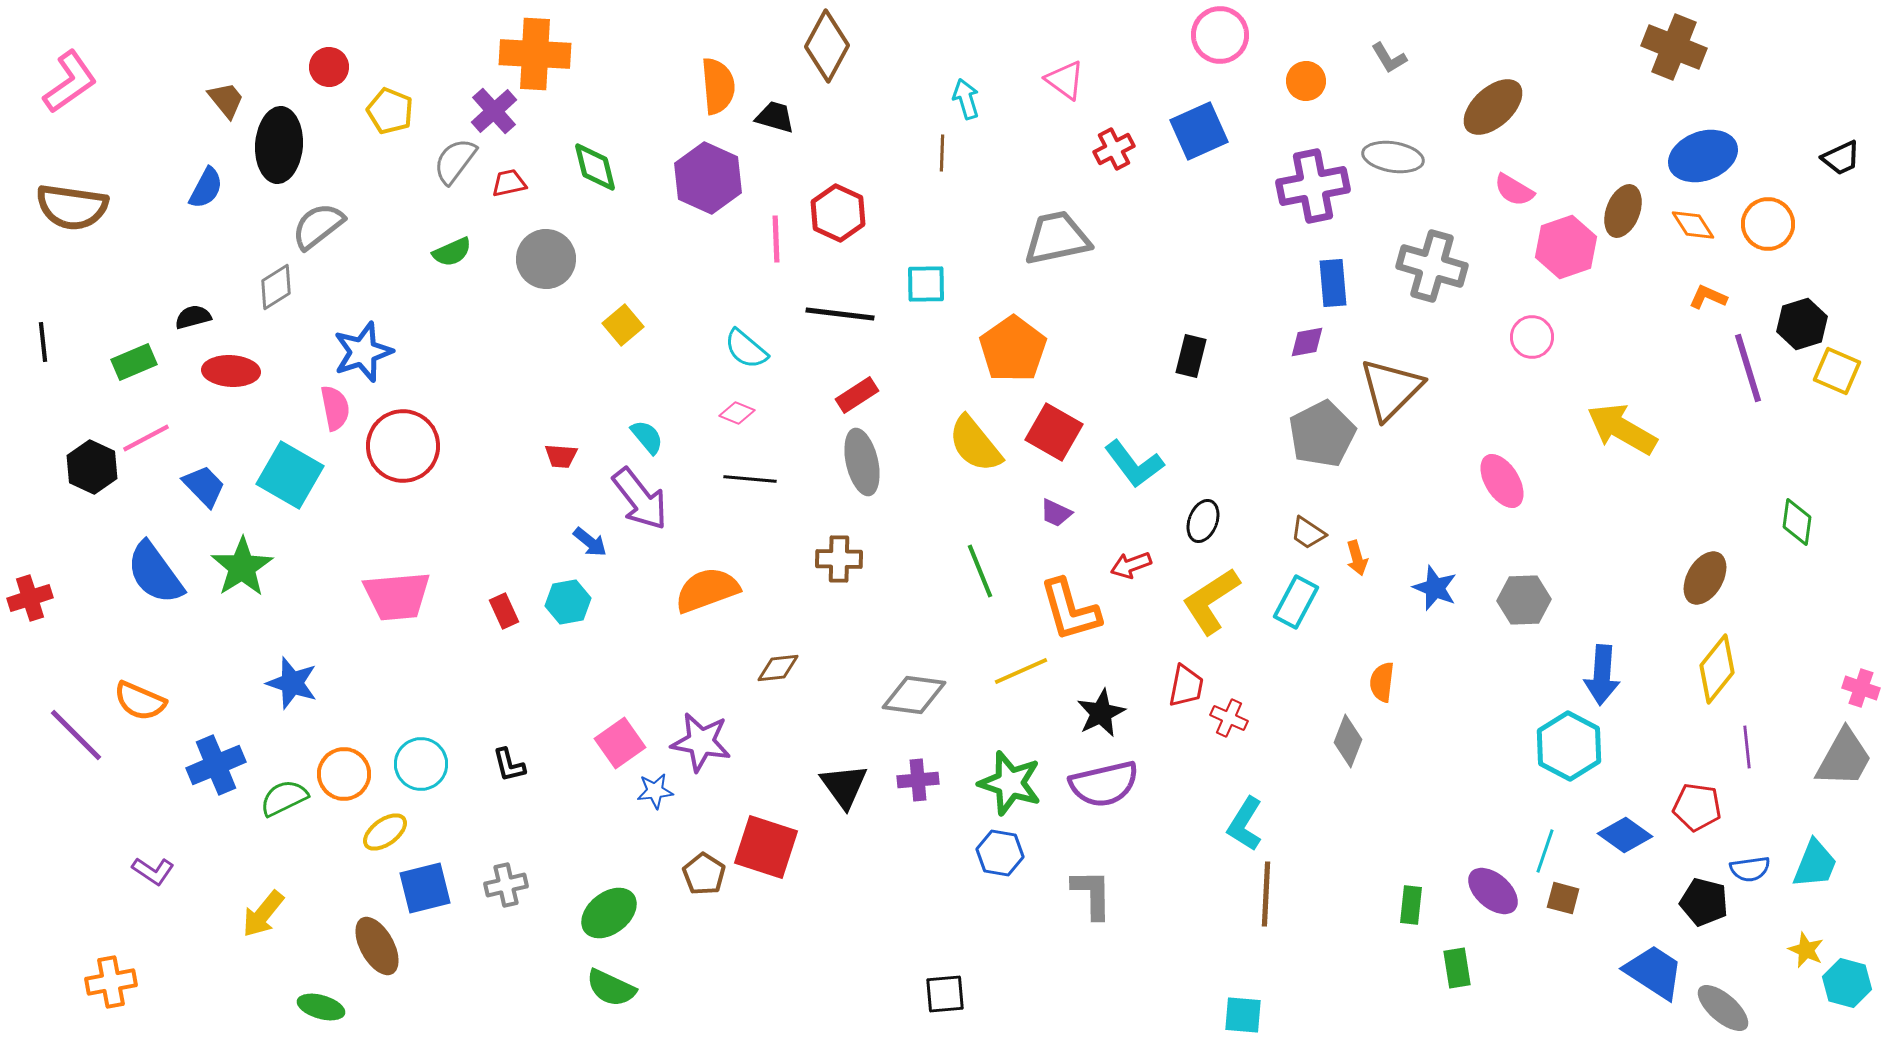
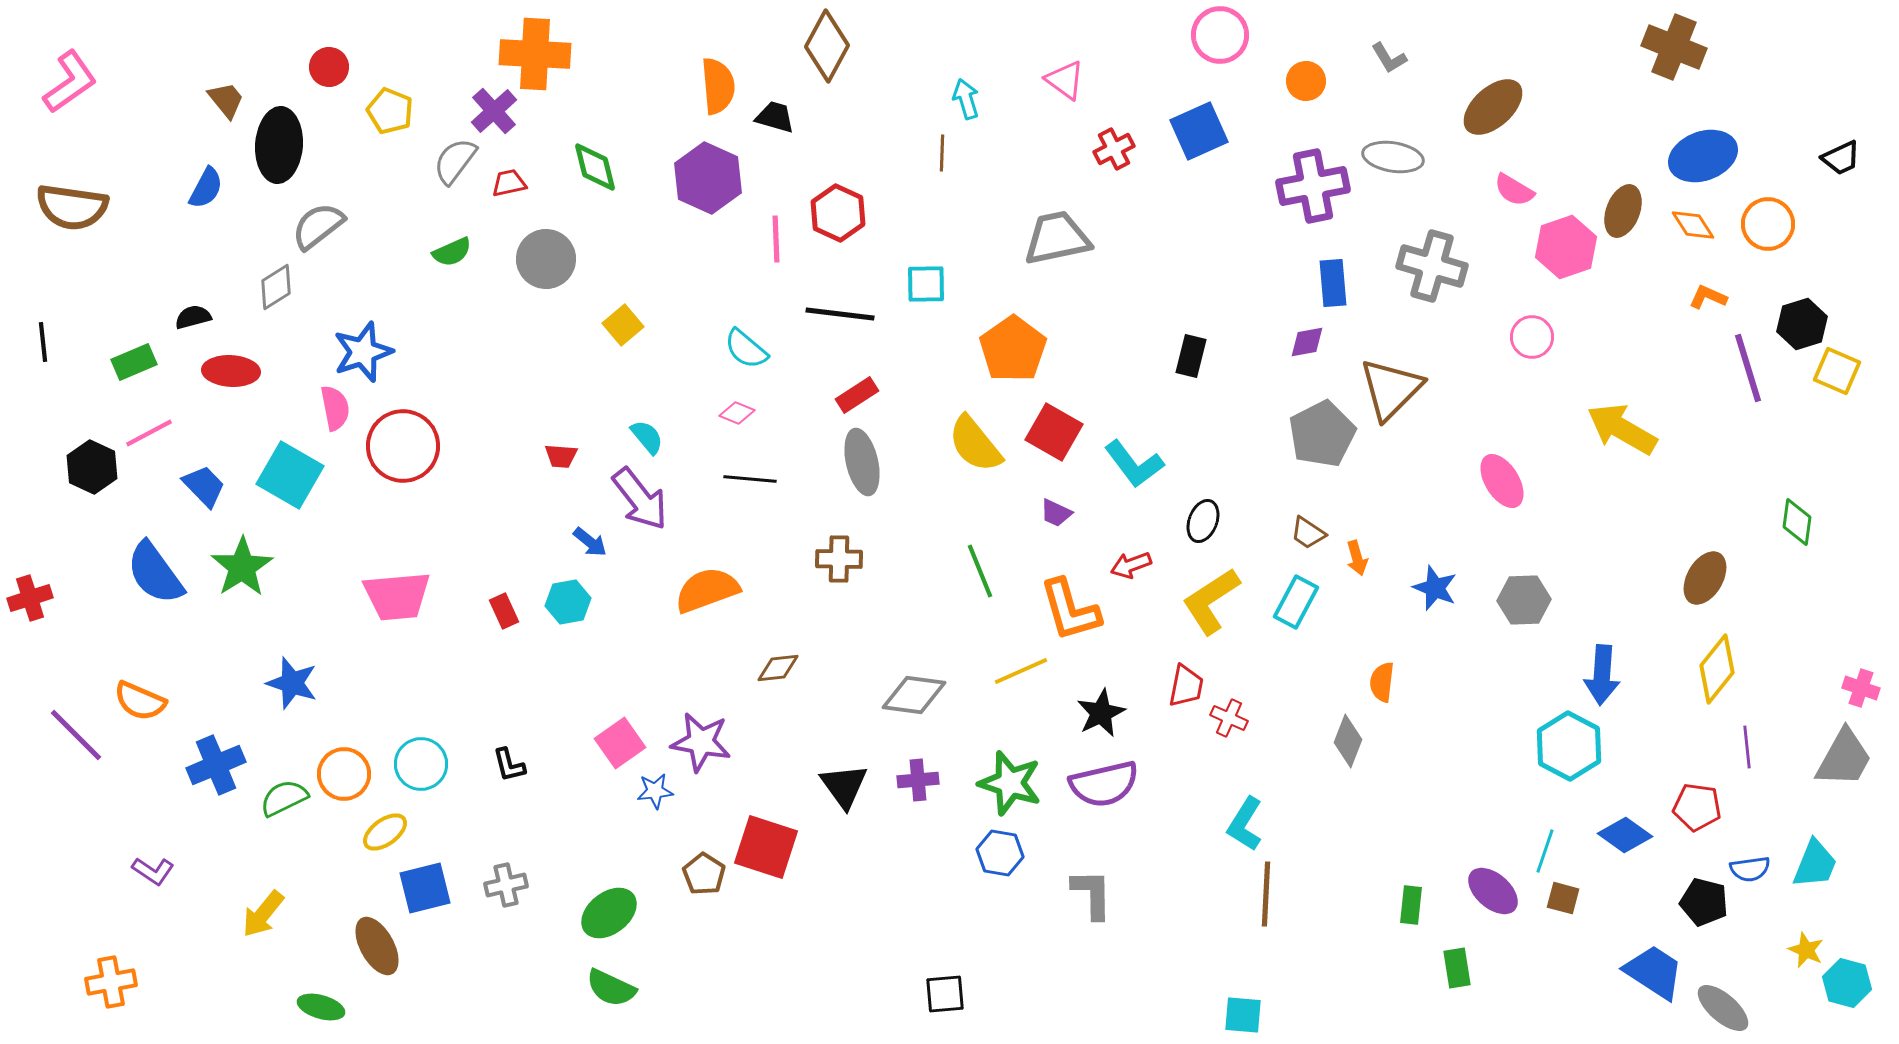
pink line at (146, 438): moved 3 px right, 5 px up
